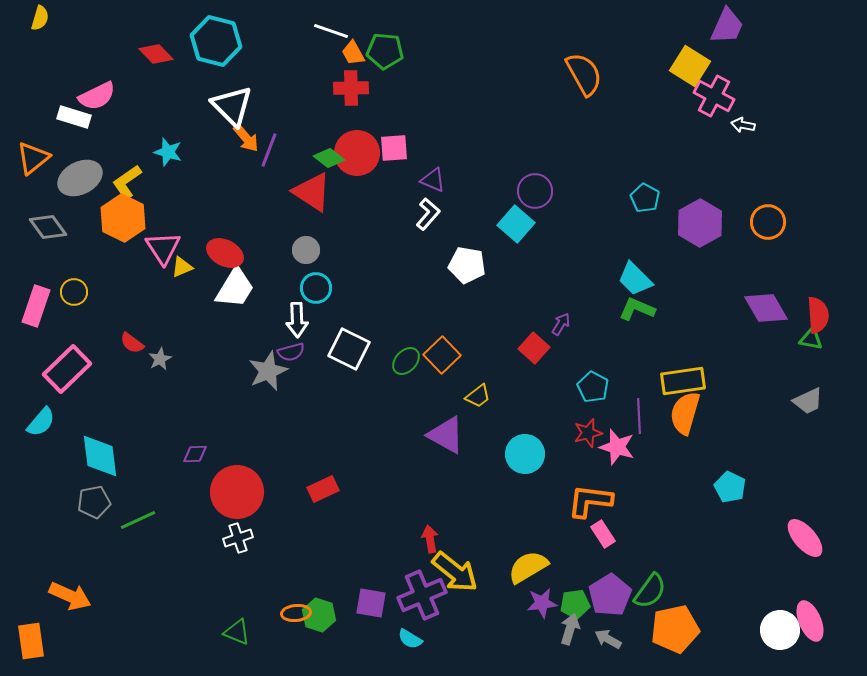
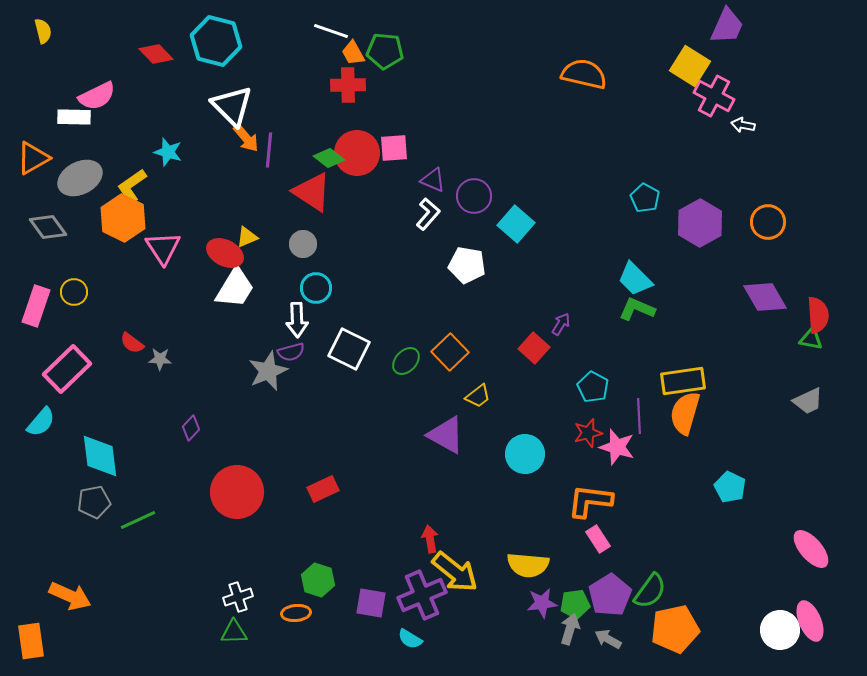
yellow semicircle at (40, 18): moved 3 px right, 13 px down; rotated 30 degrees counterclockwise
orange semicircle at (584, 74): rotated 48 degrees counterclockwise
red cross at (351, 88): moved 3 px left, 3 px up
white rectangle at (74, 117): rotated 16 degrees counterclockwise
purple line at (269, 150): rotated 16 degrees counterclockwise
orange triangle at (33, 158): rotated 9 degrees clockwise
yellow L-shape at (127, 182): moved 5 px right, 4 px down
purple circle at (535, 191): moved 61 px left, 5 px down
gray circle at (306, 250): moved 3 px left, 6 px up
yellow triangle at (182, 267): moved 65 px right, 30 px up
purple diamond at (766, 308): moved 1 px left, 11 px up
orange square at (442, 355): moved 8 px right, 3 px up
gray star at (160, 359): rotated 30 degrees clockwise
purple diamond at (195, 454): moved 4 px left, 26 px up; rotated 45 degrees counterclockwise
pink rectangle at (603, 534): moved 5 px left, 5 px down
white cross at (238, 538): moved 59 px down
pink ellipse at (805, 538): moved 6 px right, 11 px down
yellow semicircle at (528, 567): moved 2 px up; rotated 144 degrees counterclockwise
green hexagon at (319, 615): moved 1 px left, 35 px up
green triangle at (237, 632): moved 3 px left; rotated 24 degrees counterclockwise
